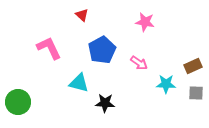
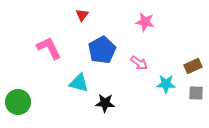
red triangle: rotated 24 degrees clockwise
